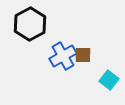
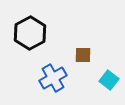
black hexagon: moved 9 px down
blue cross: moved 10 px left, 22 px down
